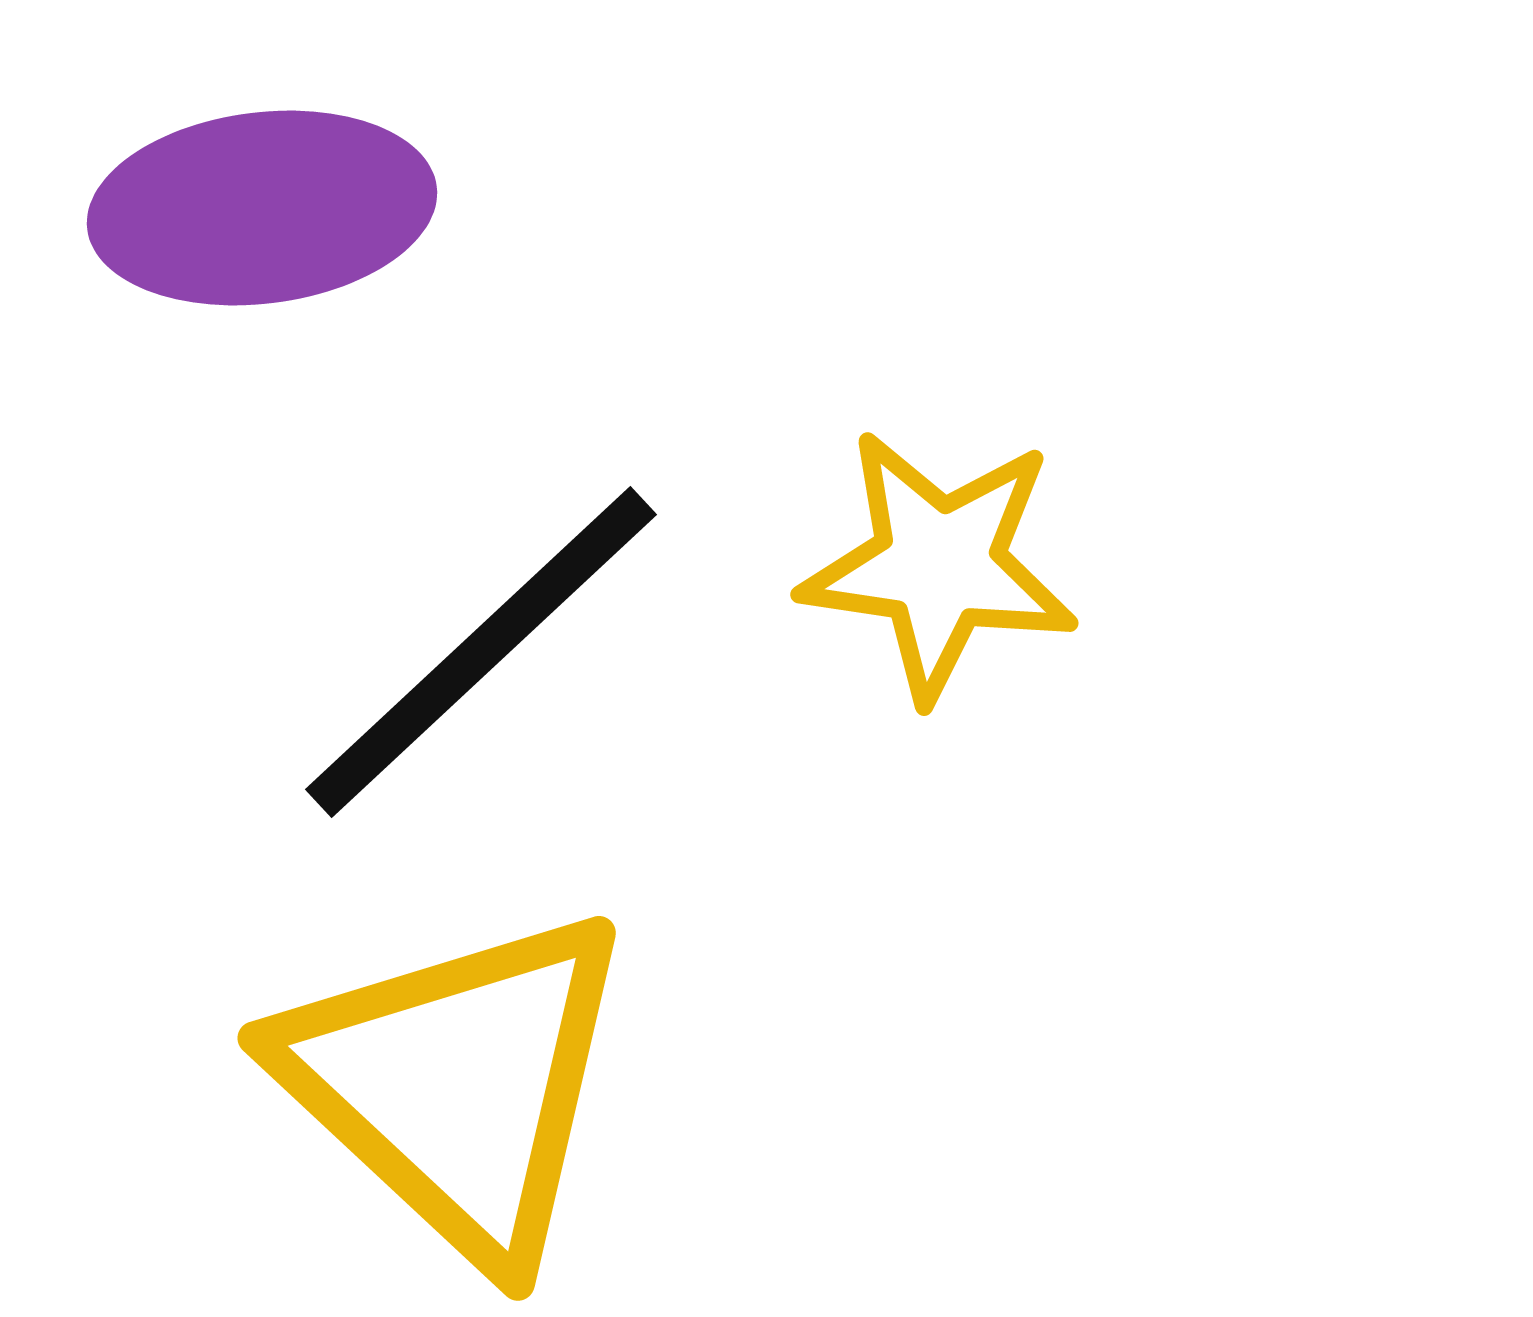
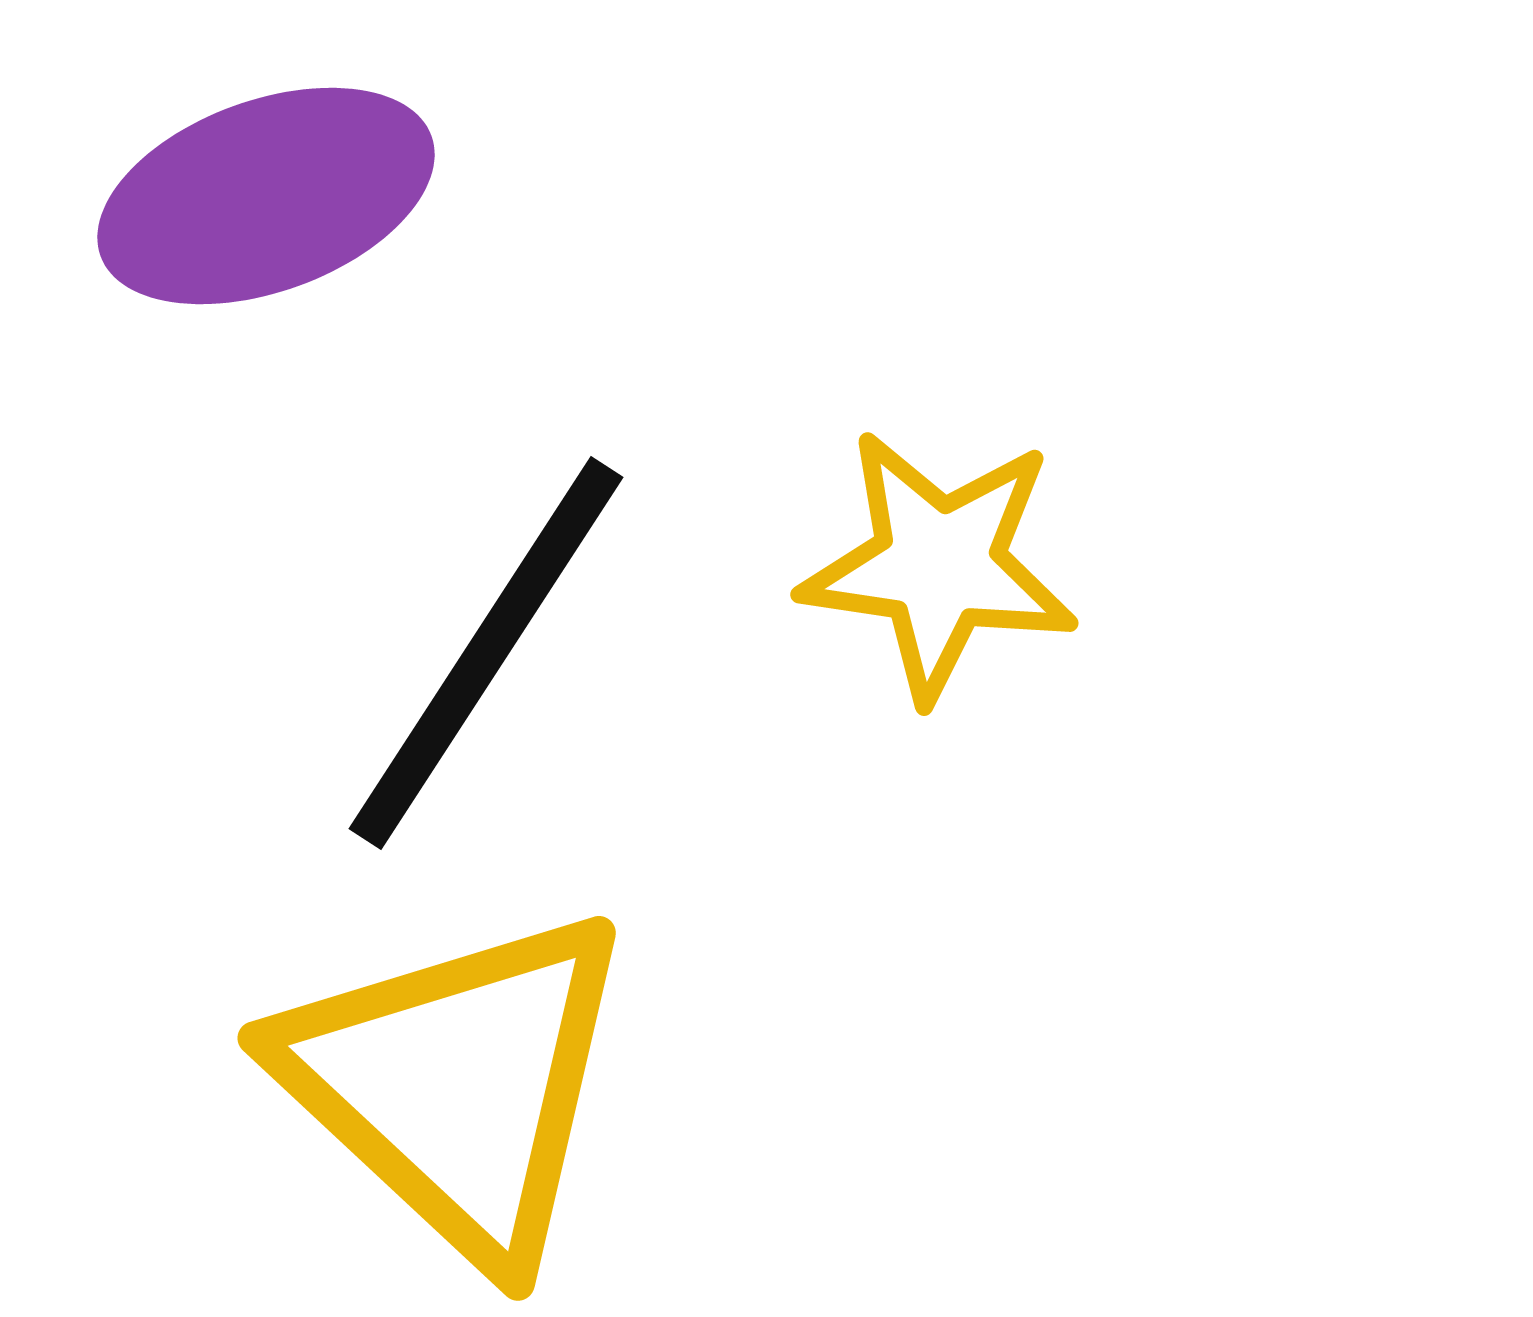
purple ellipse: moved 4 px right, 12 px up; rotated 13 degrees counterclockwise
black line: moved 5 px right, 1 px down; rotated 14 degrees counterclockwise
